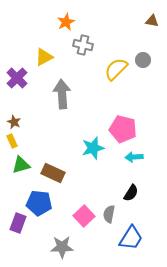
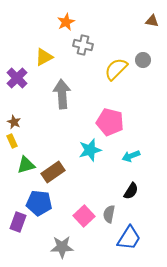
pink pentagon: moved 13 px left, 7 px up
cyan star: moved 3 px left, 2 px down
cyan arrow: moved 3 px left, 1 px up; rotated 18 degrees counterclockwise
green triangle: moved 5 px right
brown rectangle: moved 1 px up; rotated 60 degrees counterclockwise
black semicircle: moved 2 px up
purple rectangle: moved 1 px up
blue trapezoid: moved 2 px left
